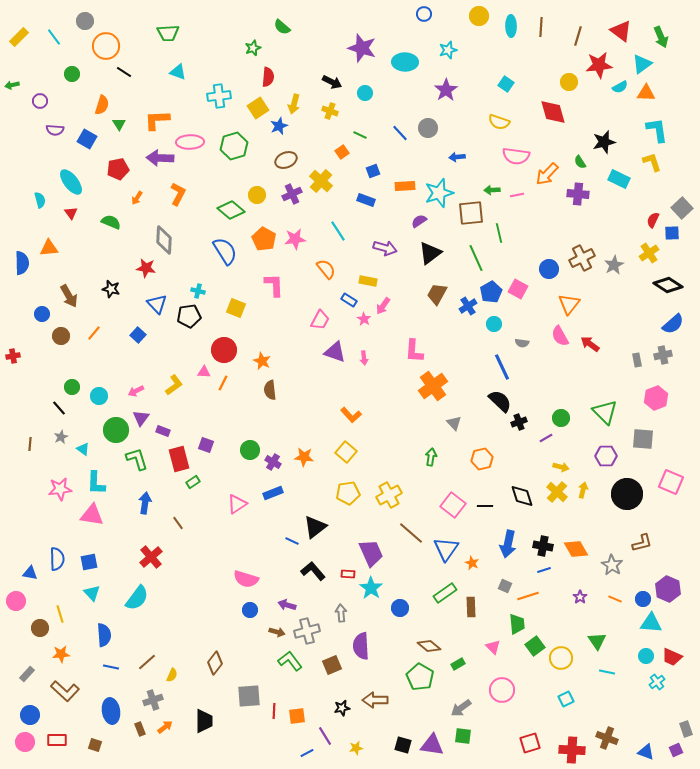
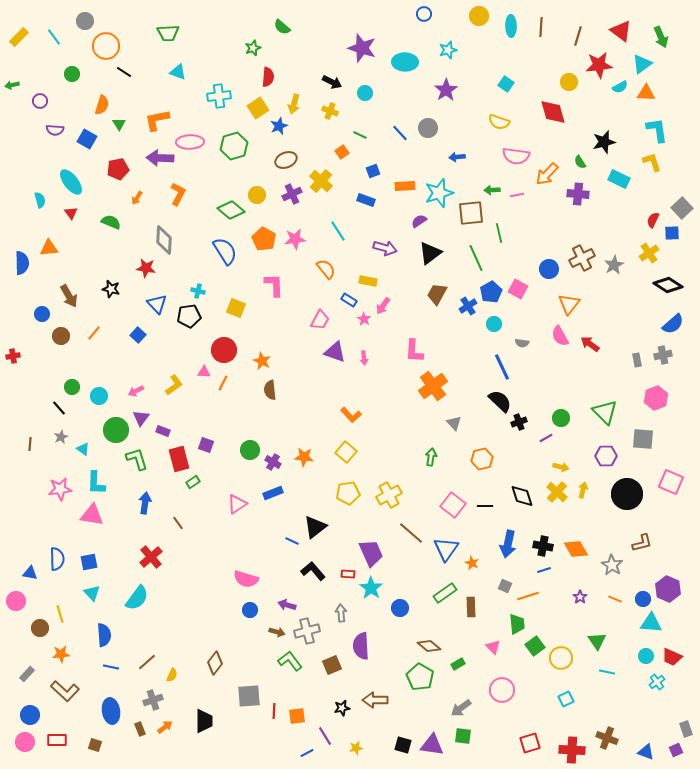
orange L-shape at (157, 120): rotated 8 degrees counterclockwise
